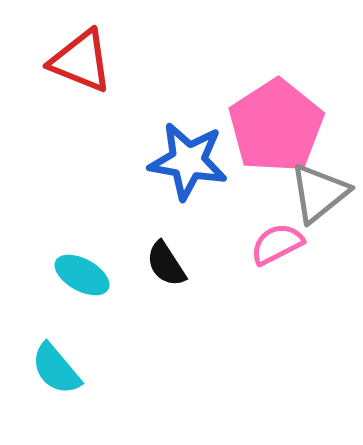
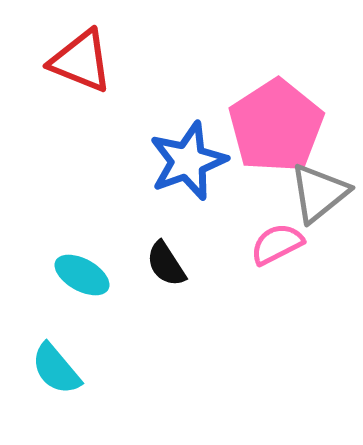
blue star: rotated 30 degrees counterclockwise
